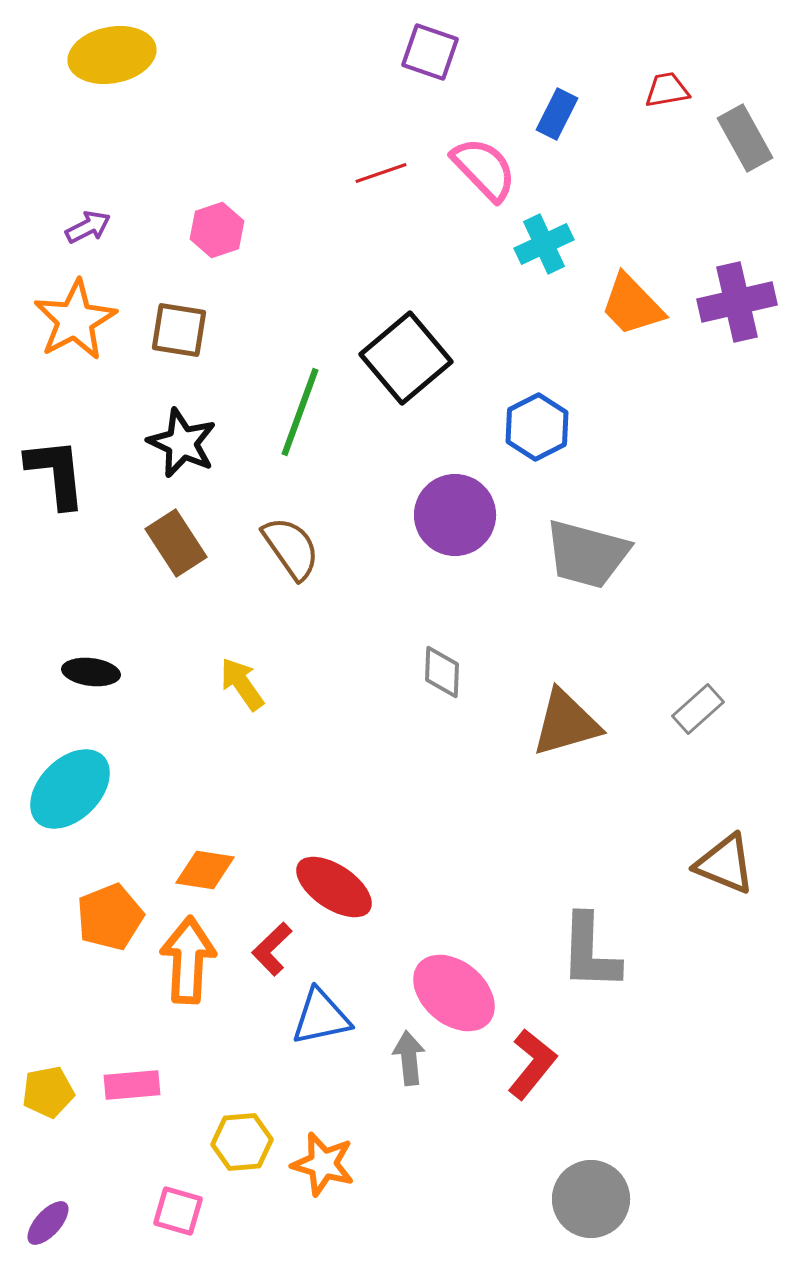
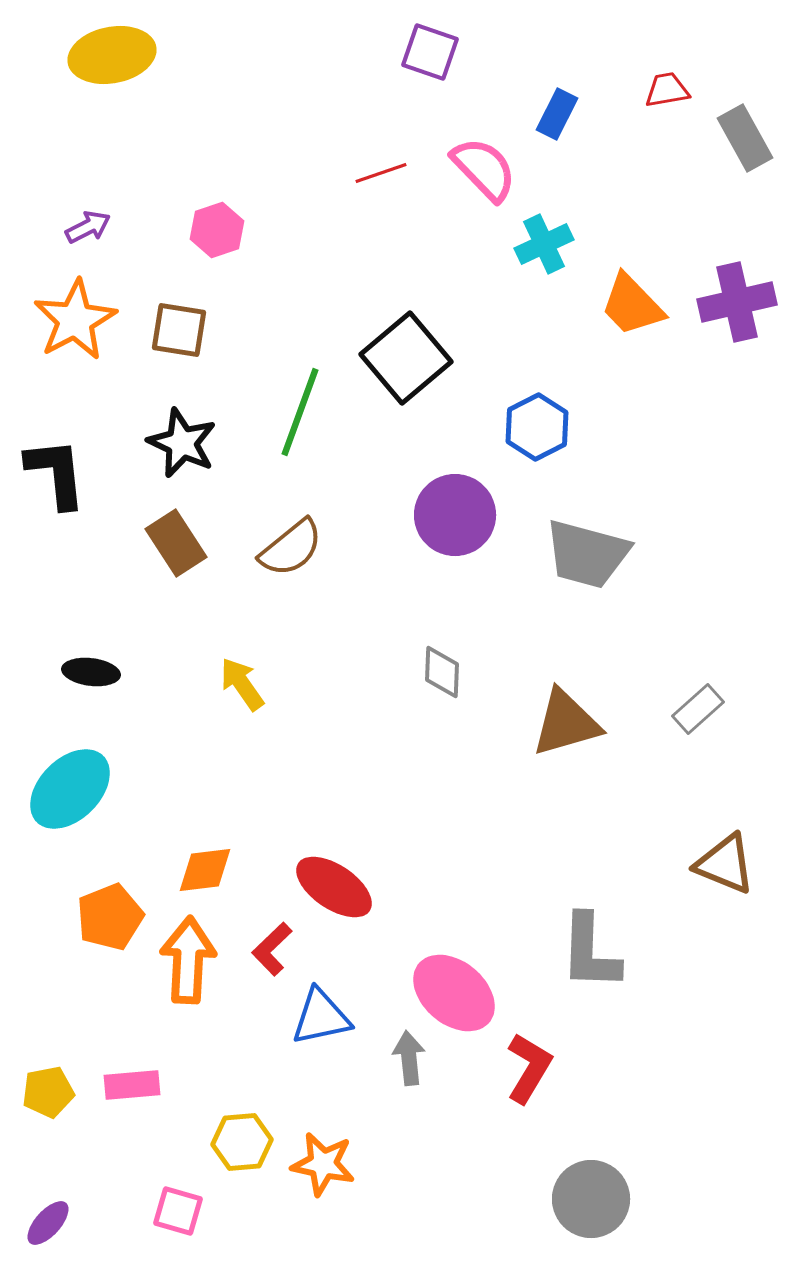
brown semicircle at (291, 548): rotated 86 degrees clockwise
orange diamond at (205, 870): rotated 16 degrees counterclockwise
red L-shape at (532, 1064): moved 3 px left, 4 px down; rotated 8 degrees counterclockwise
orange star at (323, 1164): rotated 4 degrees counterclockwise
